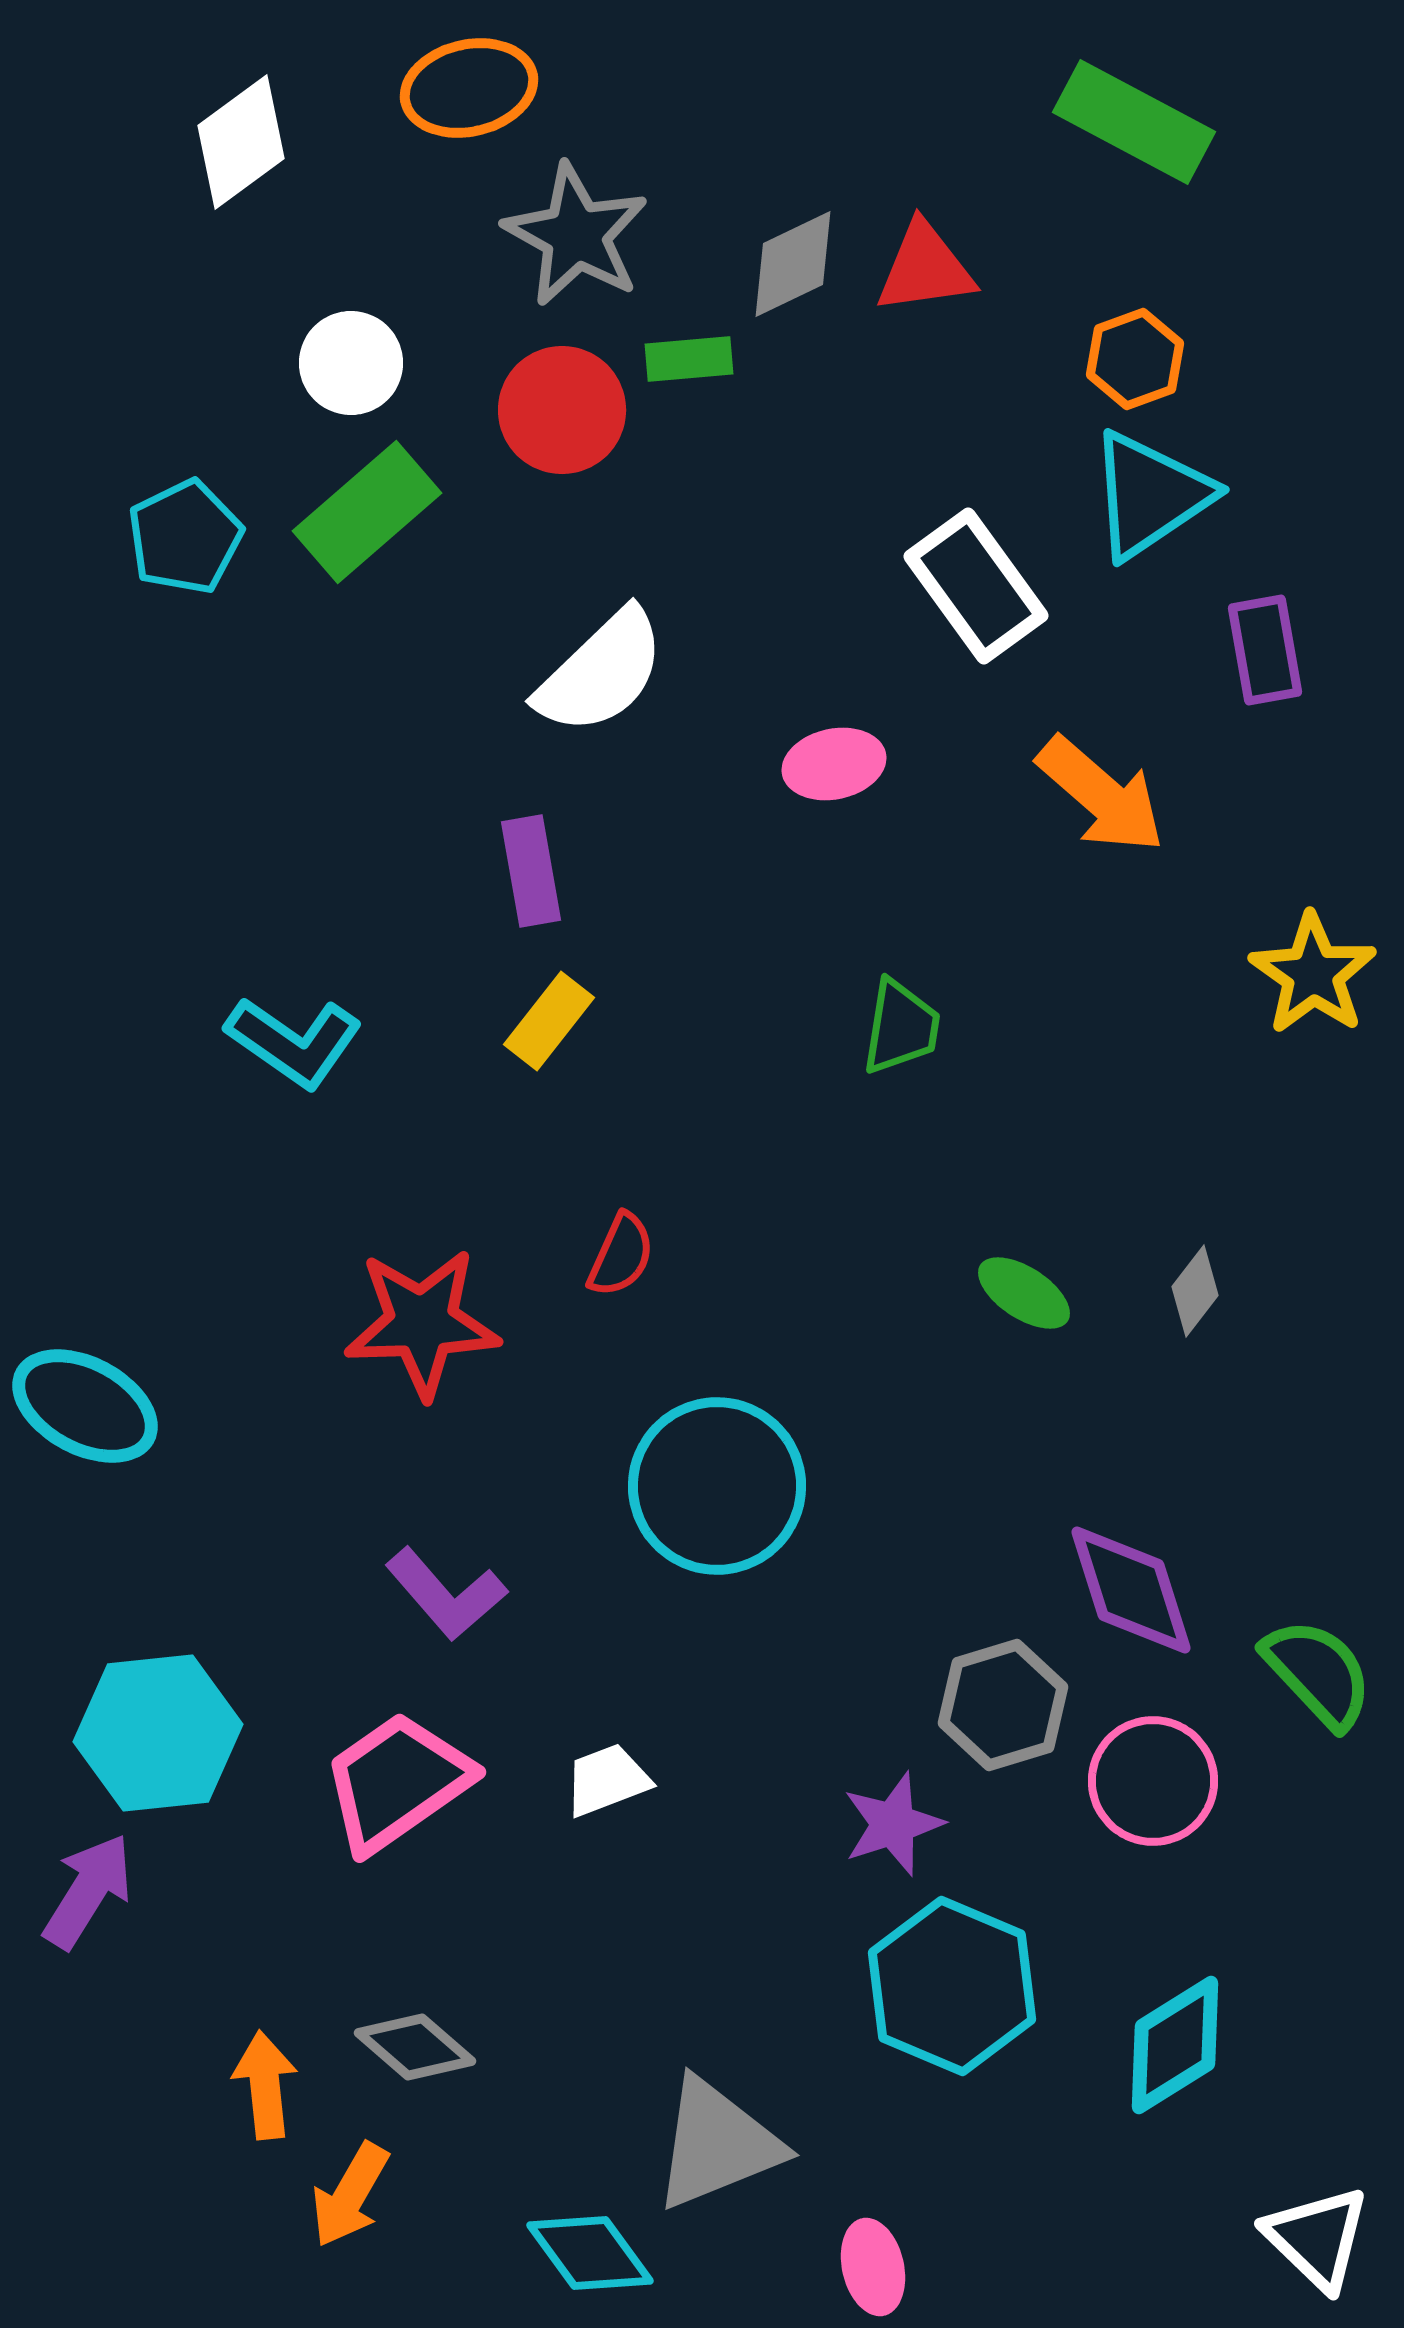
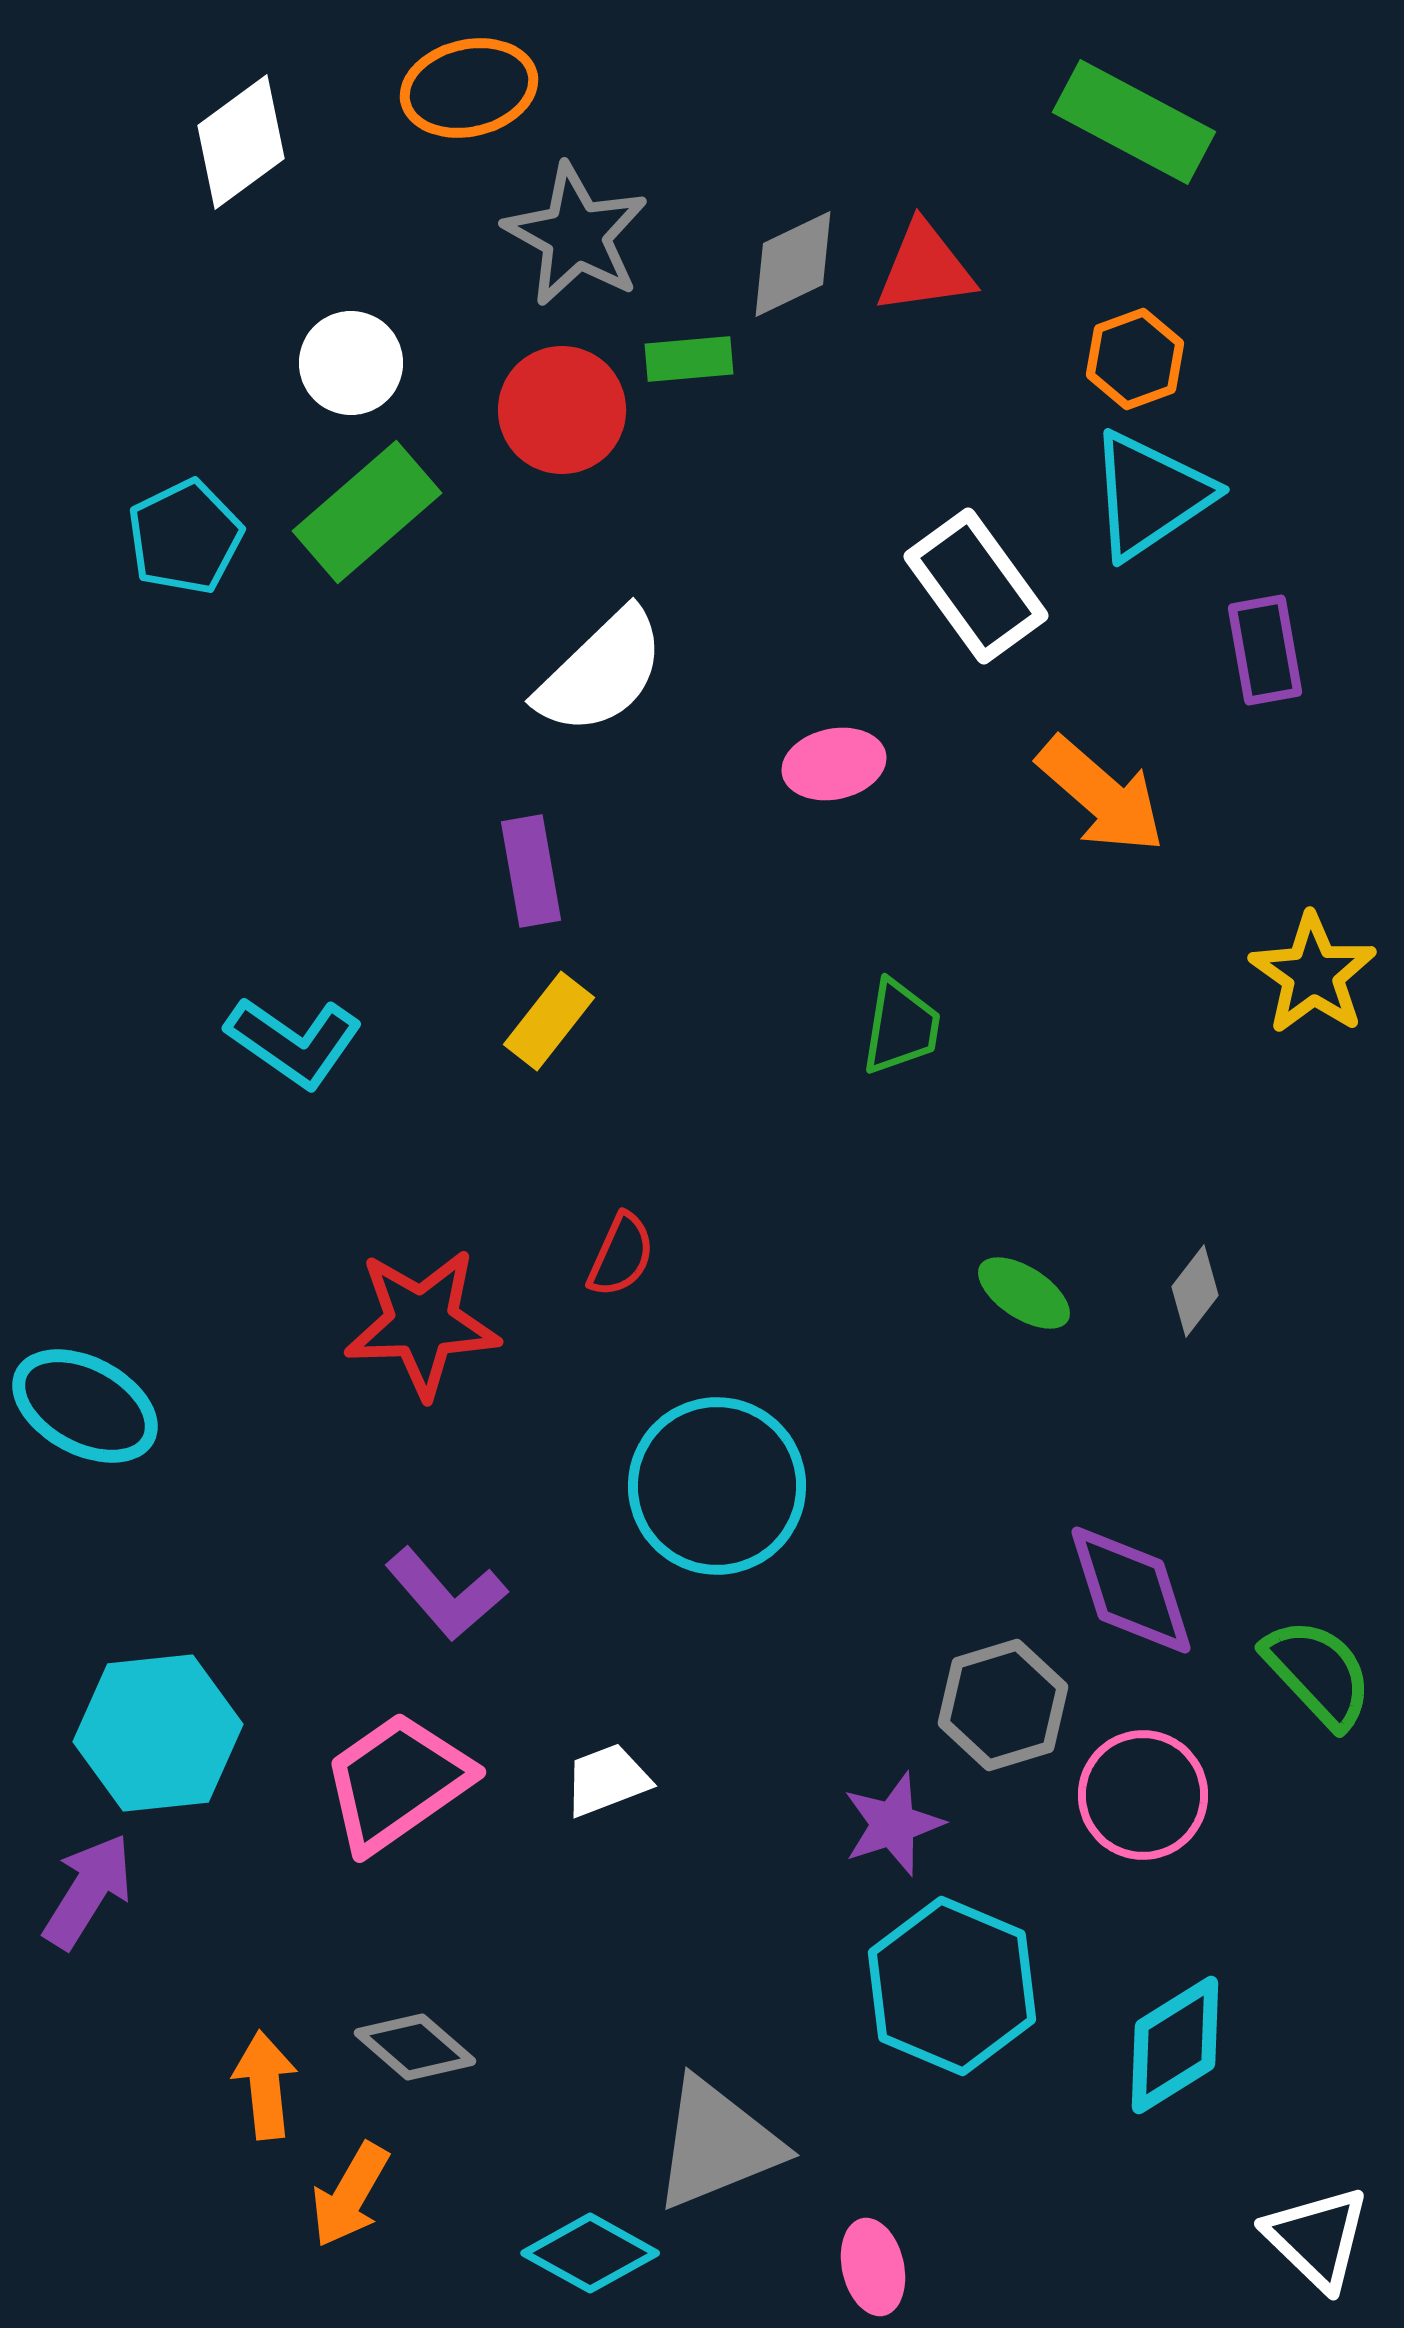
pink circle at (1153, 1781): moved 10 px left, 14 px down
cyan diamond at (590, 2253): rotated 25 degrees counterclockwise
